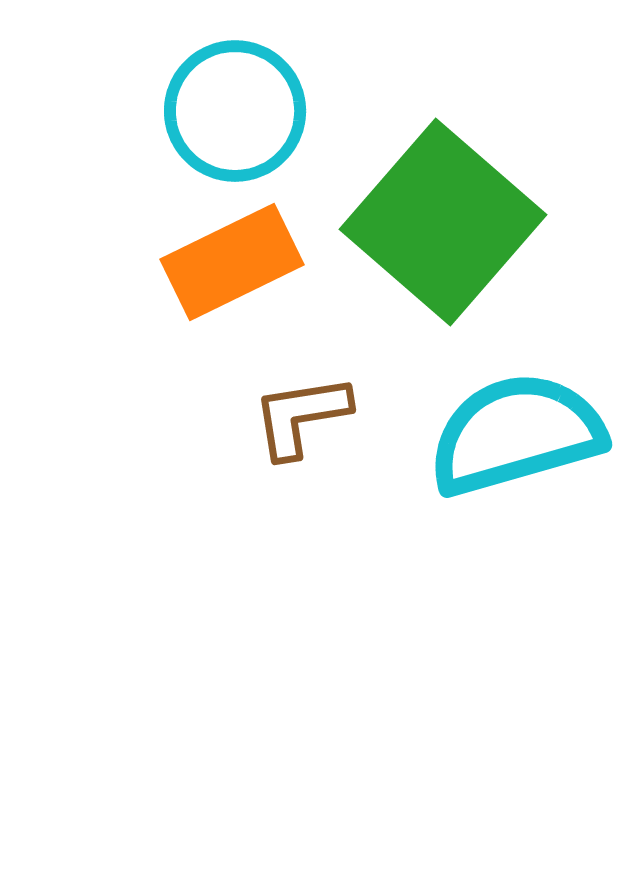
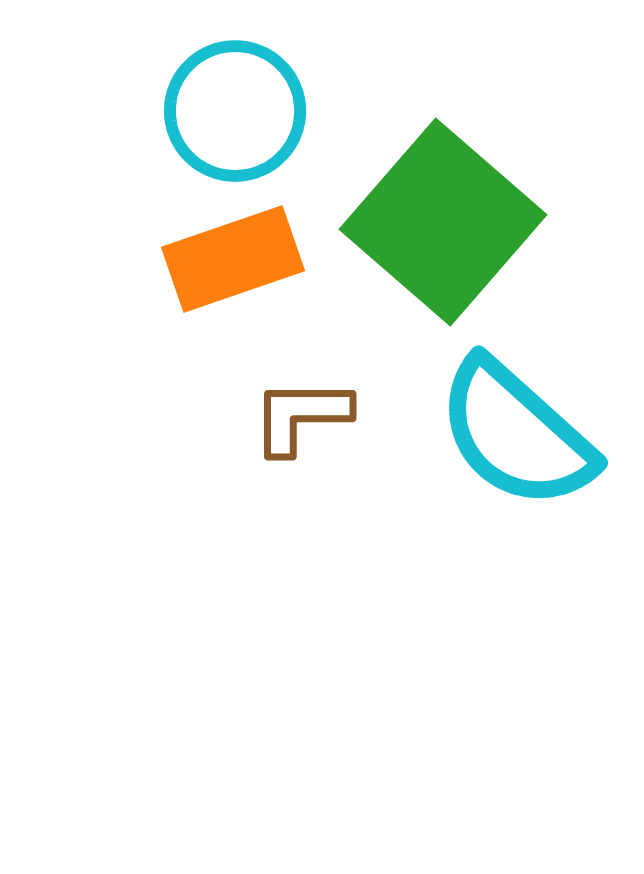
orange rectangle: moved 1 px right, 3 px up; rotated 7 degrees clockwise
brown L-shape: rotated 9 degrees clockwise
cyan semicircle: rotated 122 degrees counterclockwise
